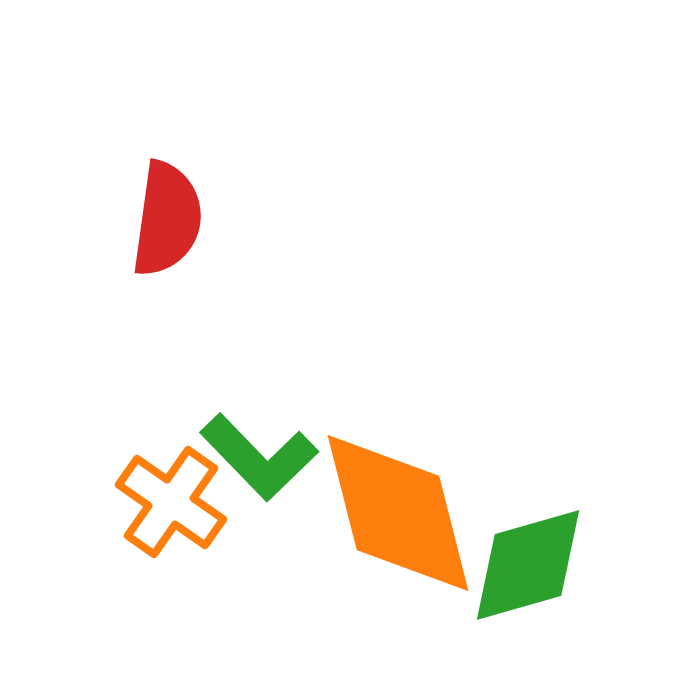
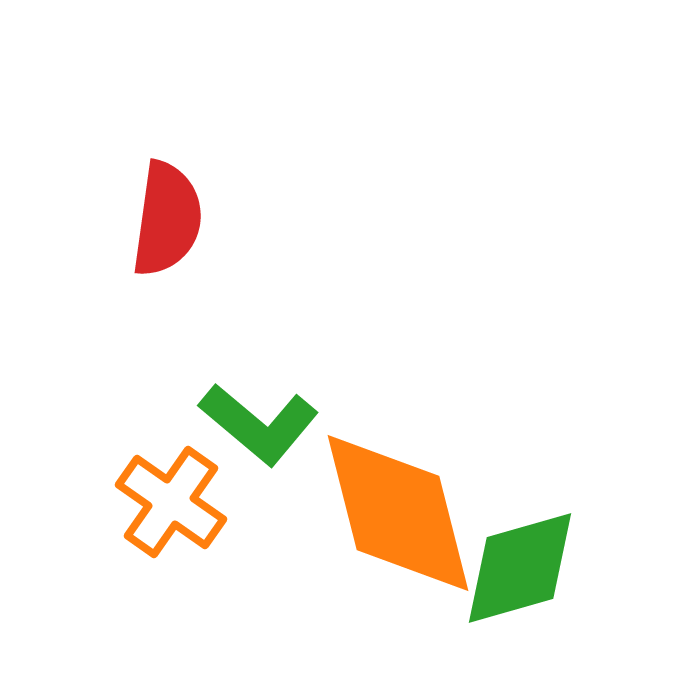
green L-shape: moved 33 px up; rotated 6 degrees counterclockwise
green diamond: moved 8 px left, 3 px down
